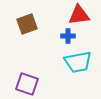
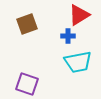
red triangle: rotated 25 degrees counterclockwise
